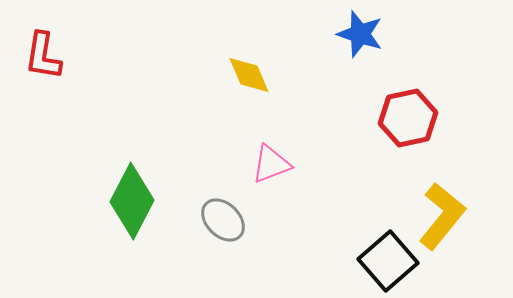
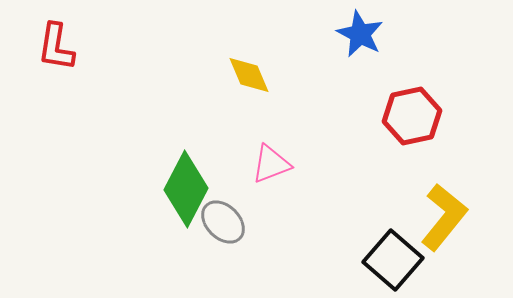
blue star: rotated 9 degrees clockwise
red L-shape: moved 13 px right, 9 px up
red hexagon: moved 4 px right, 2 px up
green diamond: moved 54 px right, 12 px up
yellow L-shape: moved 2 px right, 1 px down
gray ellipse: moved 2 px down
black square: moved 5 px right, 1 px up; rotated 8 degrees counterclockwise
